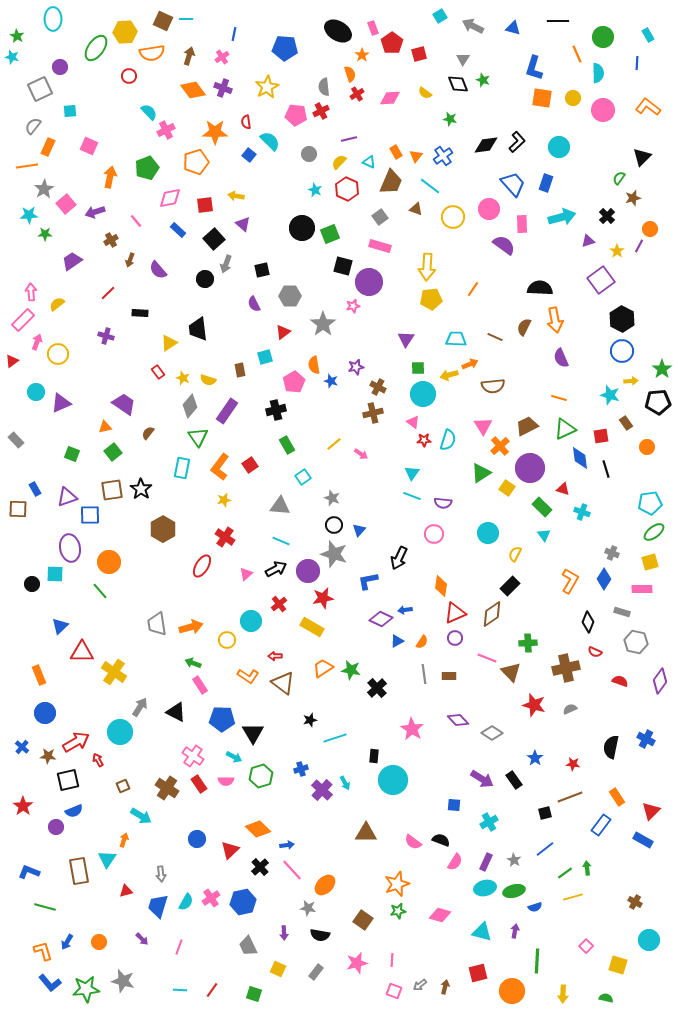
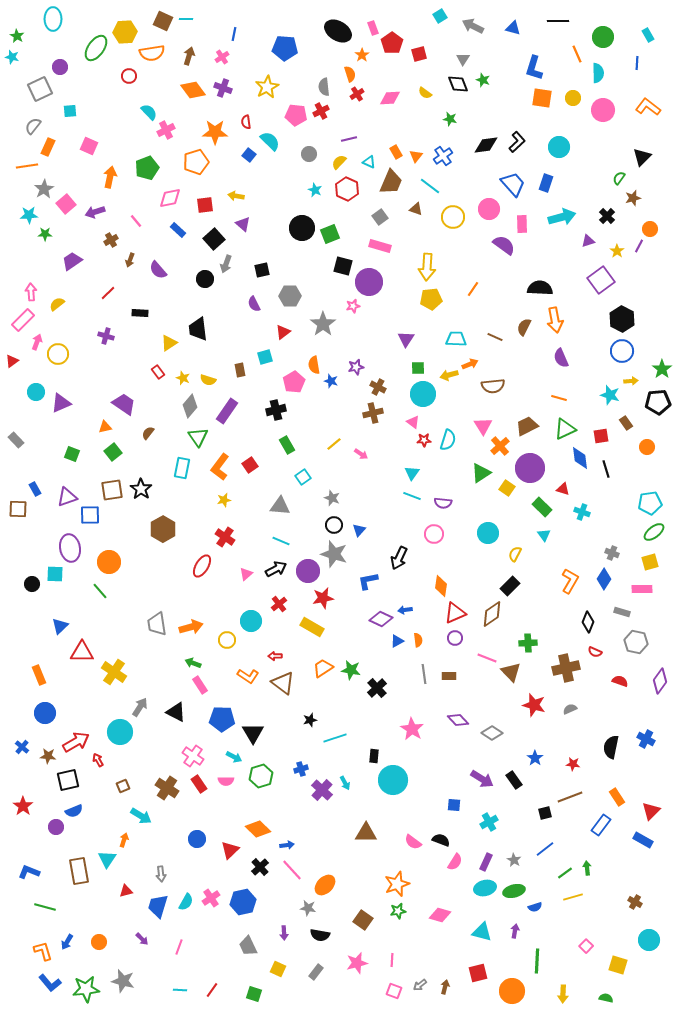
orange semicircle at (422, 642): moved 4 px left, 2 px up; rotated 40 degrees counterclockwise
